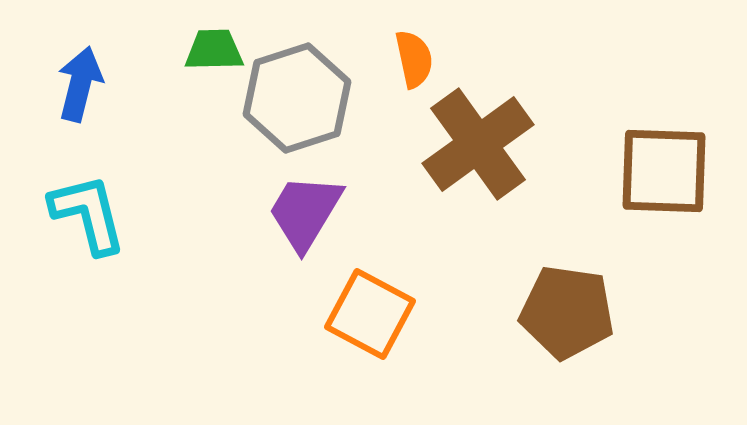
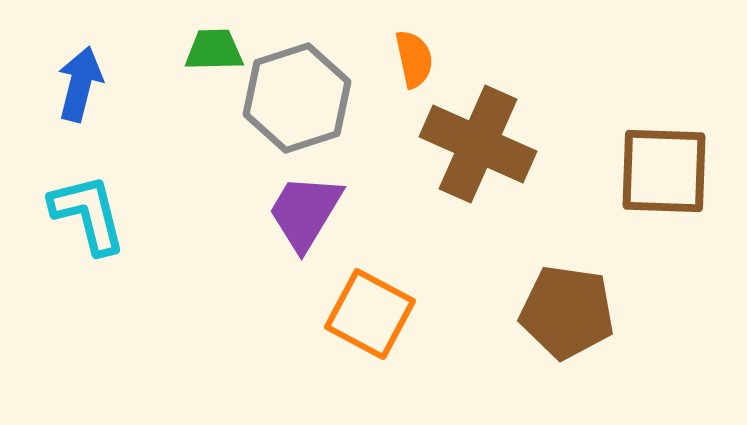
brown cross: rotated 30 degrees counterclockwise
